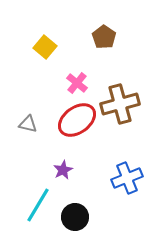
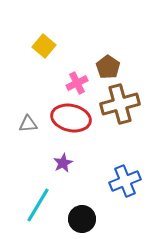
brown pentagon: moved 4 px right, 30 px down
yellow square: moved 1 px left, 1 px up
pink cross: rotated 25 degrees clockwise
red ellipse: moved 6 px left, 2 px up; rotated 48 degrees clockwise
gray triangle: rotated 18 degrees counterclockwise
purple star: moved 7 px up
blue cross: moved 2 px left, 3 px down
black circle: moved 7 px right, 2 px down
